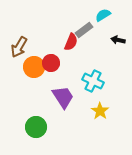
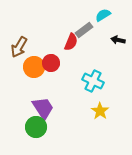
purple trapezoid: moved 20 px left, 11 px down
